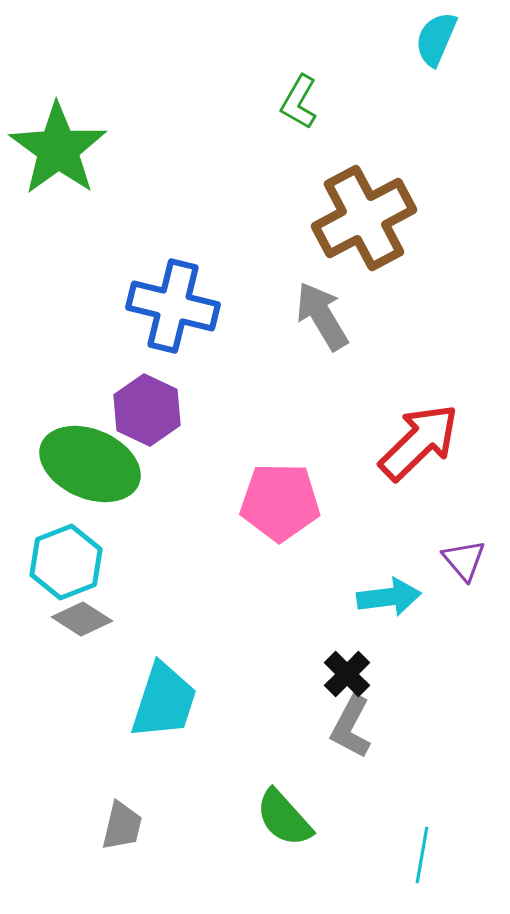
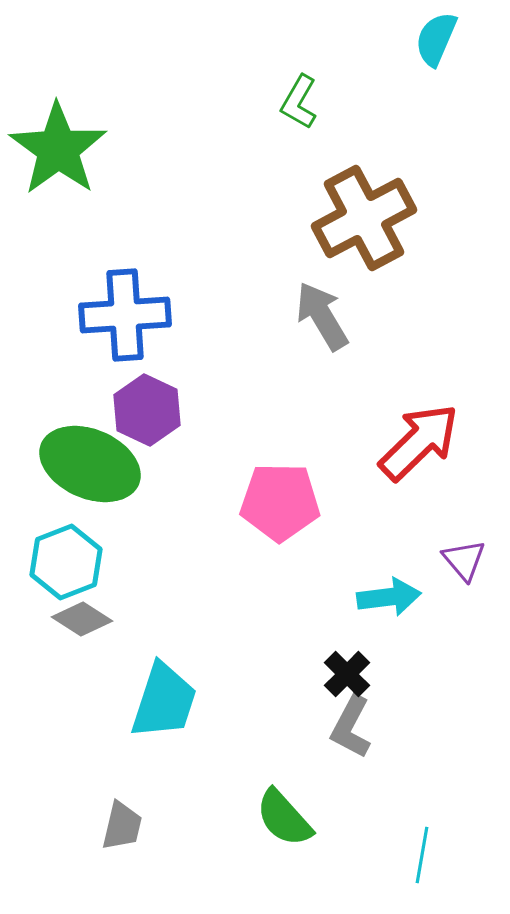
blue cross: moved 48 px left, 9 px down; rotated 18 degrees counterclockwise
